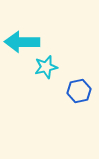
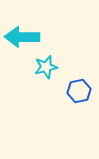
cyan arrow: moved 5 px up
